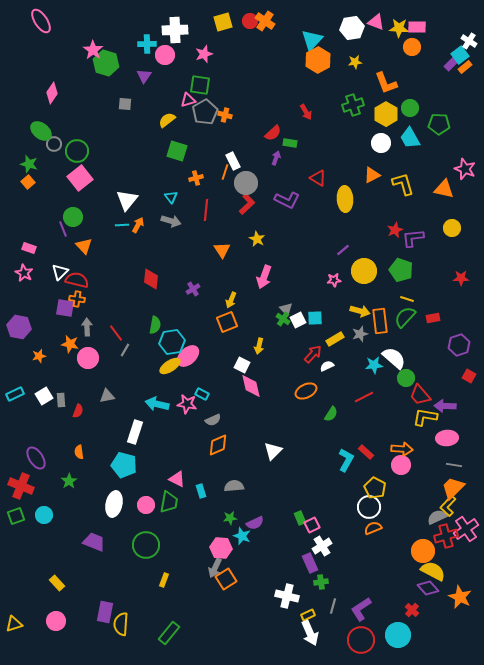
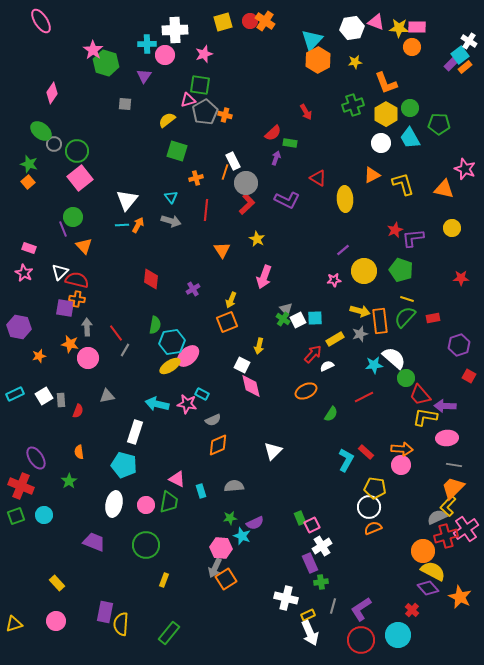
yellow pentagon at (375, 488): rotated 20 degrees counterclockwise
white cross at (287, 596): moved 1 px left, 2 px down
